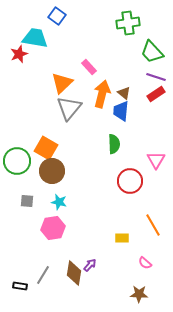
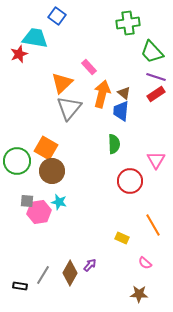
pink hexagon: moved 14 px left, 16 px up
yellow rectangle: rotated 24 degrees clockwise
brown diamond: moved 4 px left; rotated 20 degrees clockwise
